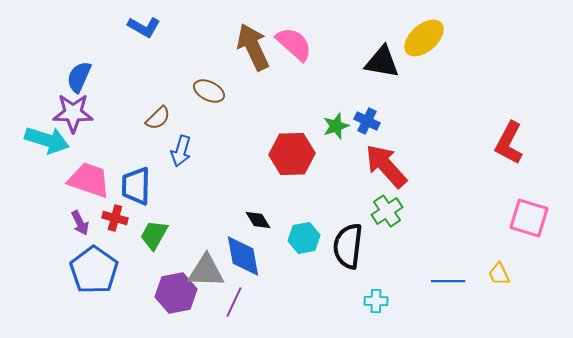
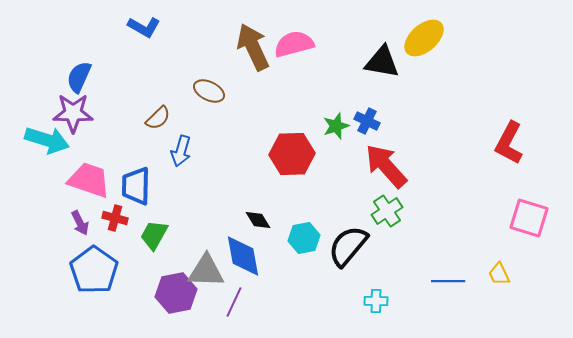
pink semicircle: rotated 57 degrees counterclockwise
black semicircle: rotated 33 degrees clockwise
